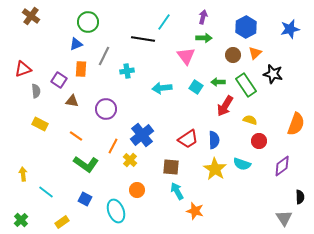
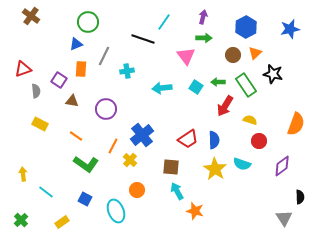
black line at (143, 39): rotated 10 degrees clockwise
